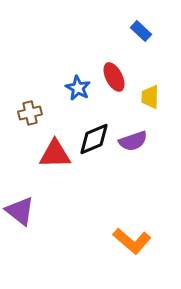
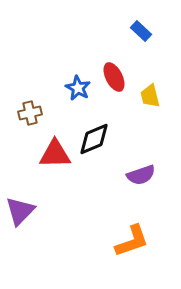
yellow trapezoid: moved 1 px up; rotated 15 degrees counterclockwise
purple semicircle: moved 8 px right, 34 px down
purple triangle: rotated 36 degrees clockwise
orange L-shape: rotated 60 degrees counterclockwise
